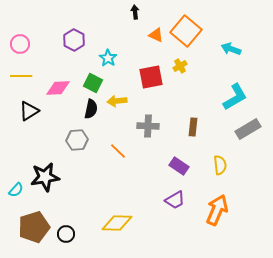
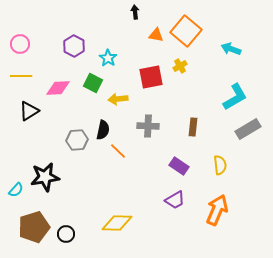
orange triangle: rotated 14 degrees counterclockwise
purple hexagon: moved 6 px down
yellow arrow: moved 1 px right, 2 px up
black semicircle: moved 12 px right, 21 px down
